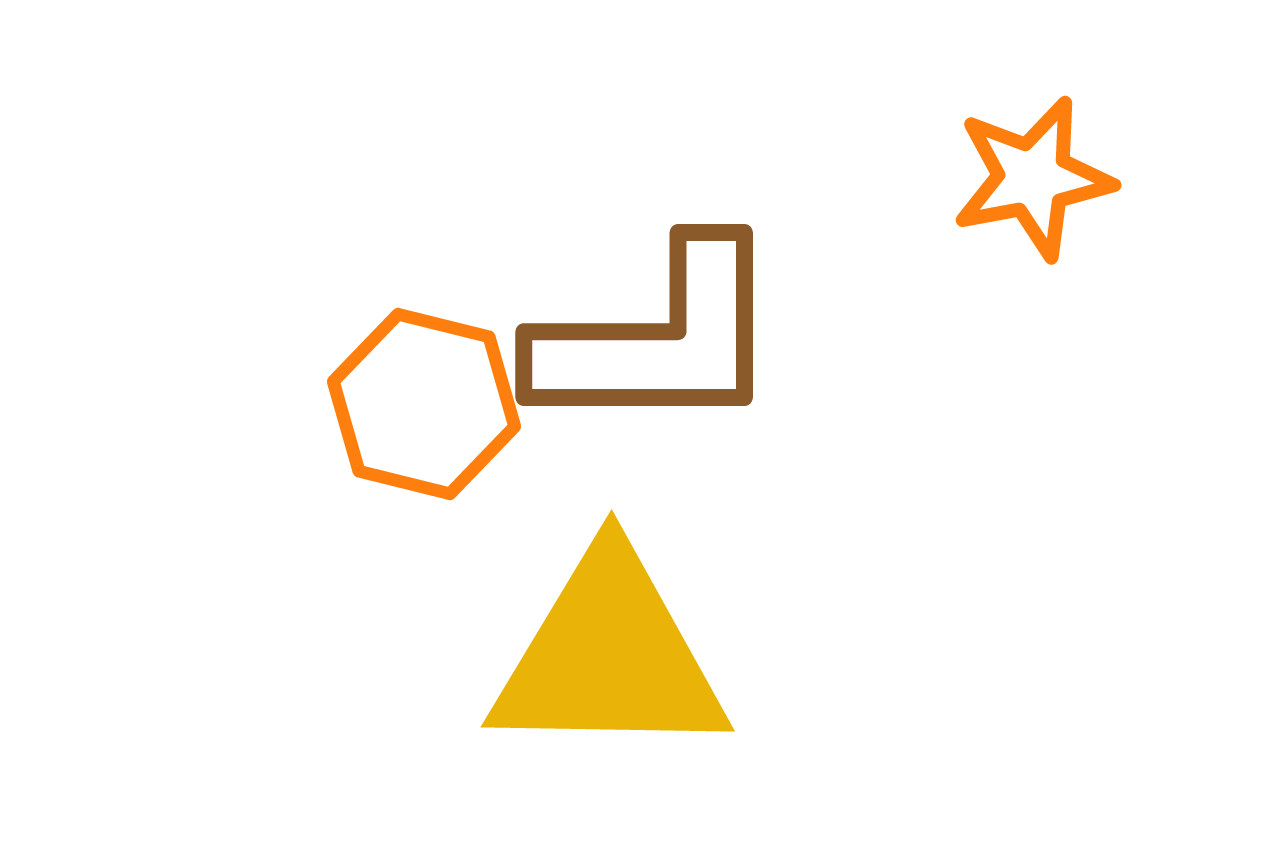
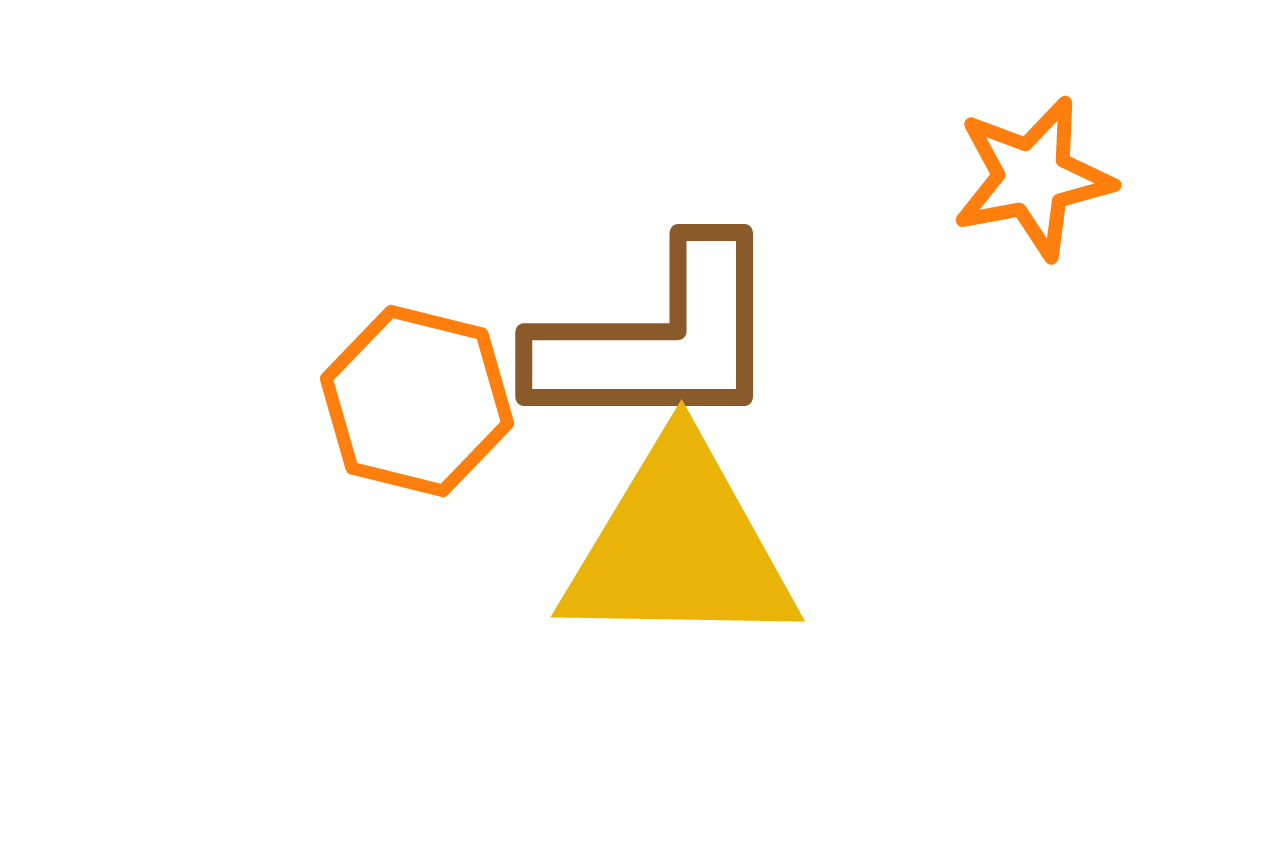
orange hexagon: moved 7 px left, 3 px up
yellow triangle: moved 70 px right, 110 px up
